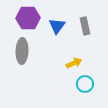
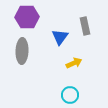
purple hexagon: moved 1 px left, 1 px up
blue triangle: moved 3 px right, 11 px down
cyan circle: moved 15 px left, 11 px down
